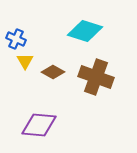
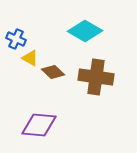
cyan diamond: rotated 12 degrees clockwise
yellow triangle: moved 5 px right, 3 px up; rotated 30 degrees counterclockwise
brown diamond: rotated 15 degrees clockwise
brown cross: rotated 12 degrees counterclockwise
